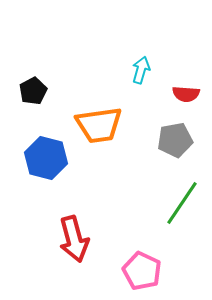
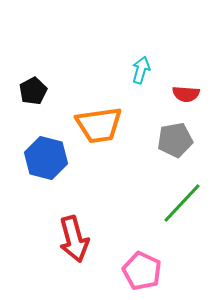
green line: rotated 9 degrees clockwise
